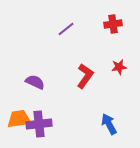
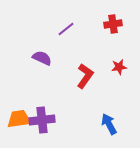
purple semicircle: moved 7 px right, 24 px up
purple cross: moved 3 px right, 4 px up
